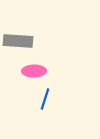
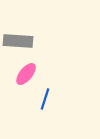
pink ellipse: moved 8 px left, 3 px down; rotated 50 degrees counterclockwise
